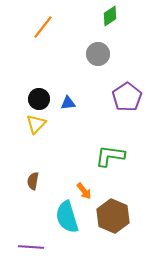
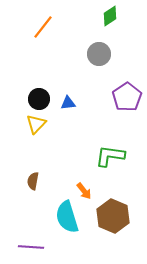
gray circle: moved 1 px right
